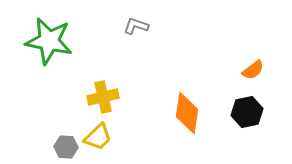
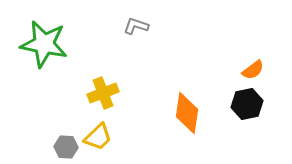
green star: moved 5 px left, 3 px down
yellow cross: moved 4 px up; rotated 8 degrees counterclockwise
black hexagon: moved 8 px up
